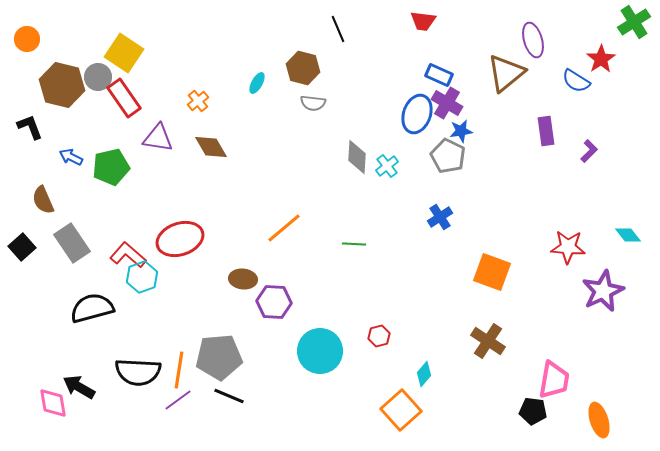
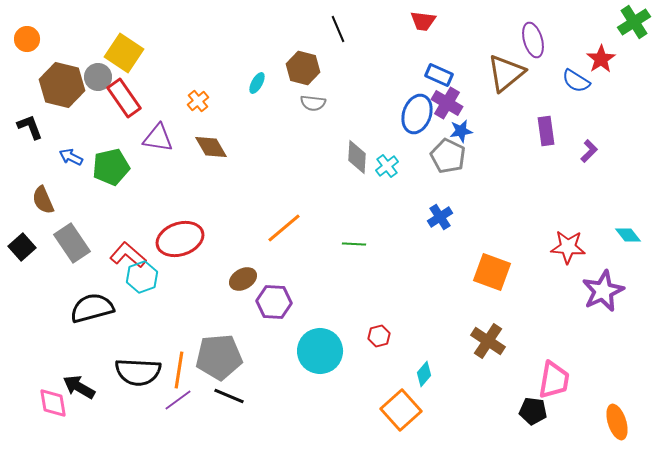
brown ellipse at (243, 279): rotated 36 degrees counterclockwise
orange ellipse at (599, 420): moved 18 px right, 2 px down
